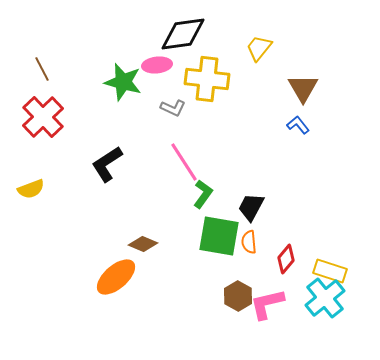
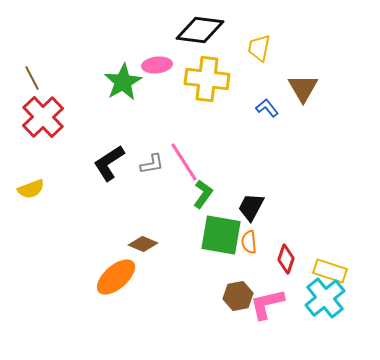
black diamond: moved 17 px right, 4 px up; rotated 15 degrees clockwise
yellow trapezoid: rotated 28 degrees counterclockwise
brown line: moved 10 px left, 9 px down
green star: rotated 27 degrees clockwise
gray L-shape: moved 21 px left, 56 px down; rotated 35 degrees counterclockwise
blue L-shape: moved 31 px left, 17 px up
black L-shape: moved 2 px right, 1 px up
green square: moved 2 px right, 1 px up
red diamond: rotated 20 degrees counterclockwise
brown hexagon: rotated 20 degrees clockwise
